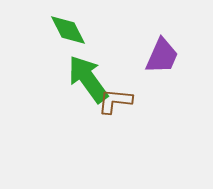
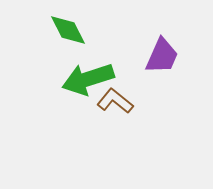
green arrow: rotated 72 degrees counterclockwise
brown L-shape: rotated 33 degrees clockwise
